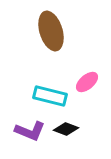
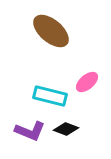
brown ellipse: rotated 33 degrees counterclockwise
